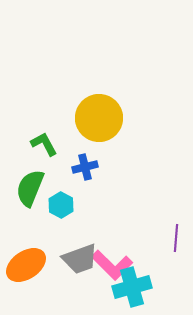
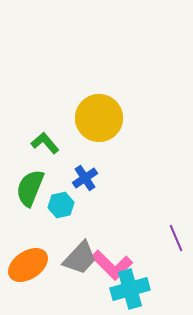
green L-shape: moved 1 px right, 1 px up; rotated 12 degrees counterclockwise
blue cross: moved 11 px down; rotated 20 degrees counterclockwise
cyan hexagon: rotated 20 degrees clockwise
purple line: rotated 28 degrees counterclockwise
gray trapezoid: moved 1 px up; rotated 27 degrees counterclockwise
orange ellipse: moved 2 px right
cyan cross: moved 2 px left, 2 px down
